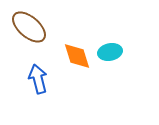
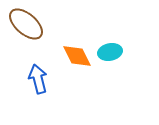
brown ellipse: moved 3 px left, 3 px up
orange diamond: rotated 8 degrees counterclockwise
